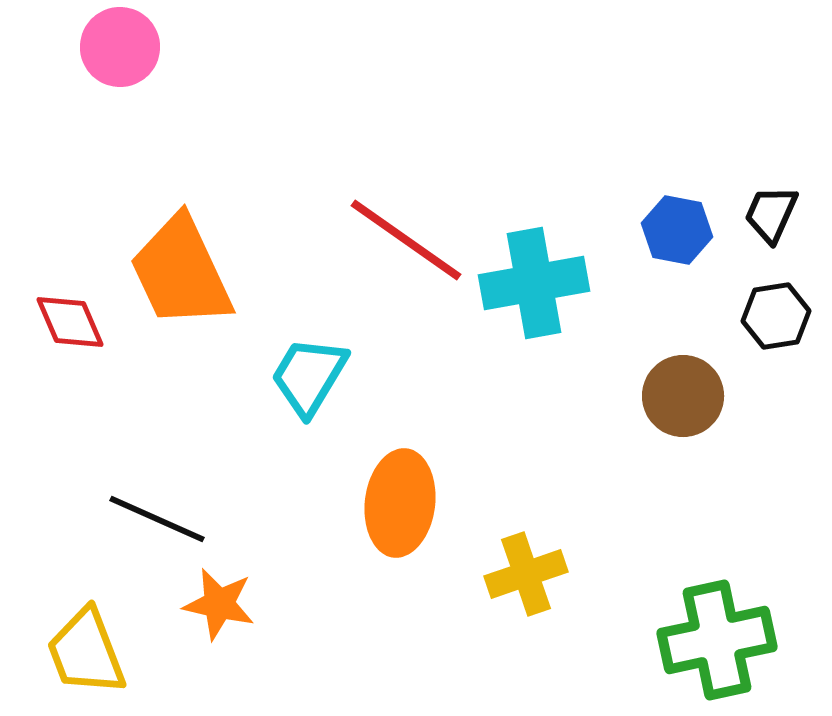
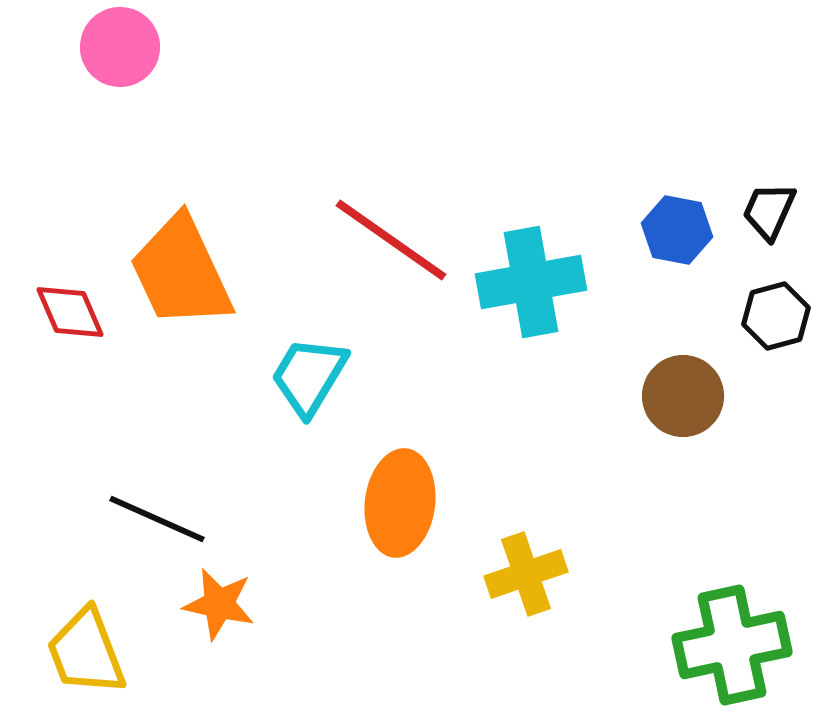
black trapezoid: moved 2 px left, 3 px up
red line: moved 15 px left
cyan cross: moved 3 px left, 1 px up
black hexagon: rotated 6 degrees counterclockwise
red diamond: moved 10 px up
green cross: moved 15 px right, 5 px down
